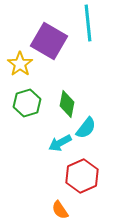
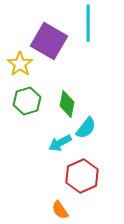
cyan line: rotated 6 degrees clockwise
green hexagon: moved 2 px up
